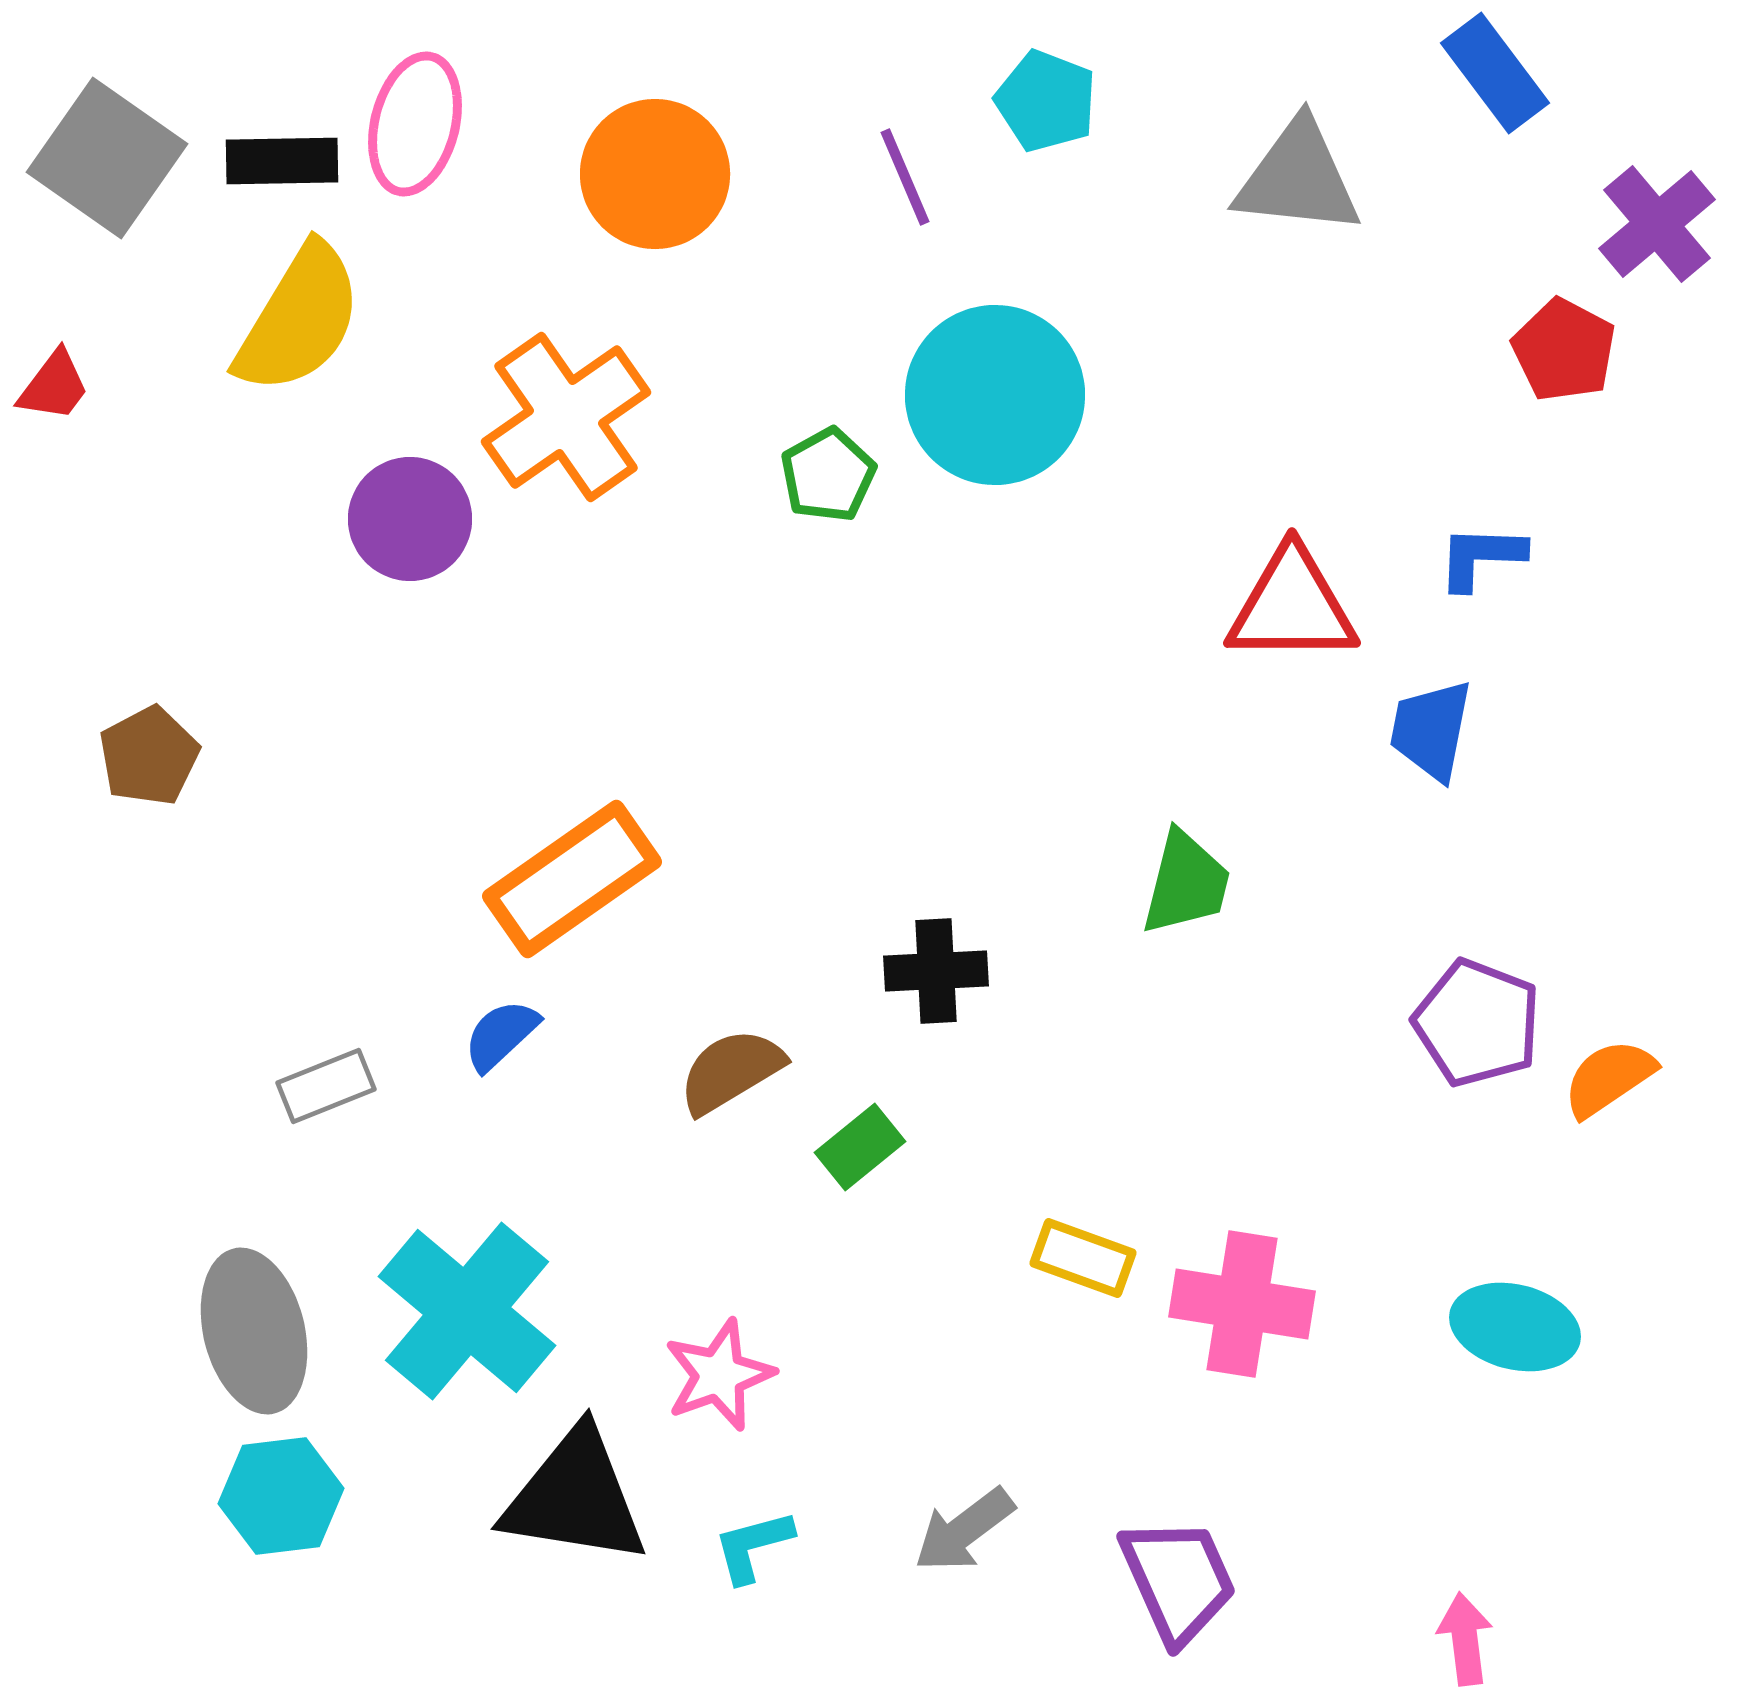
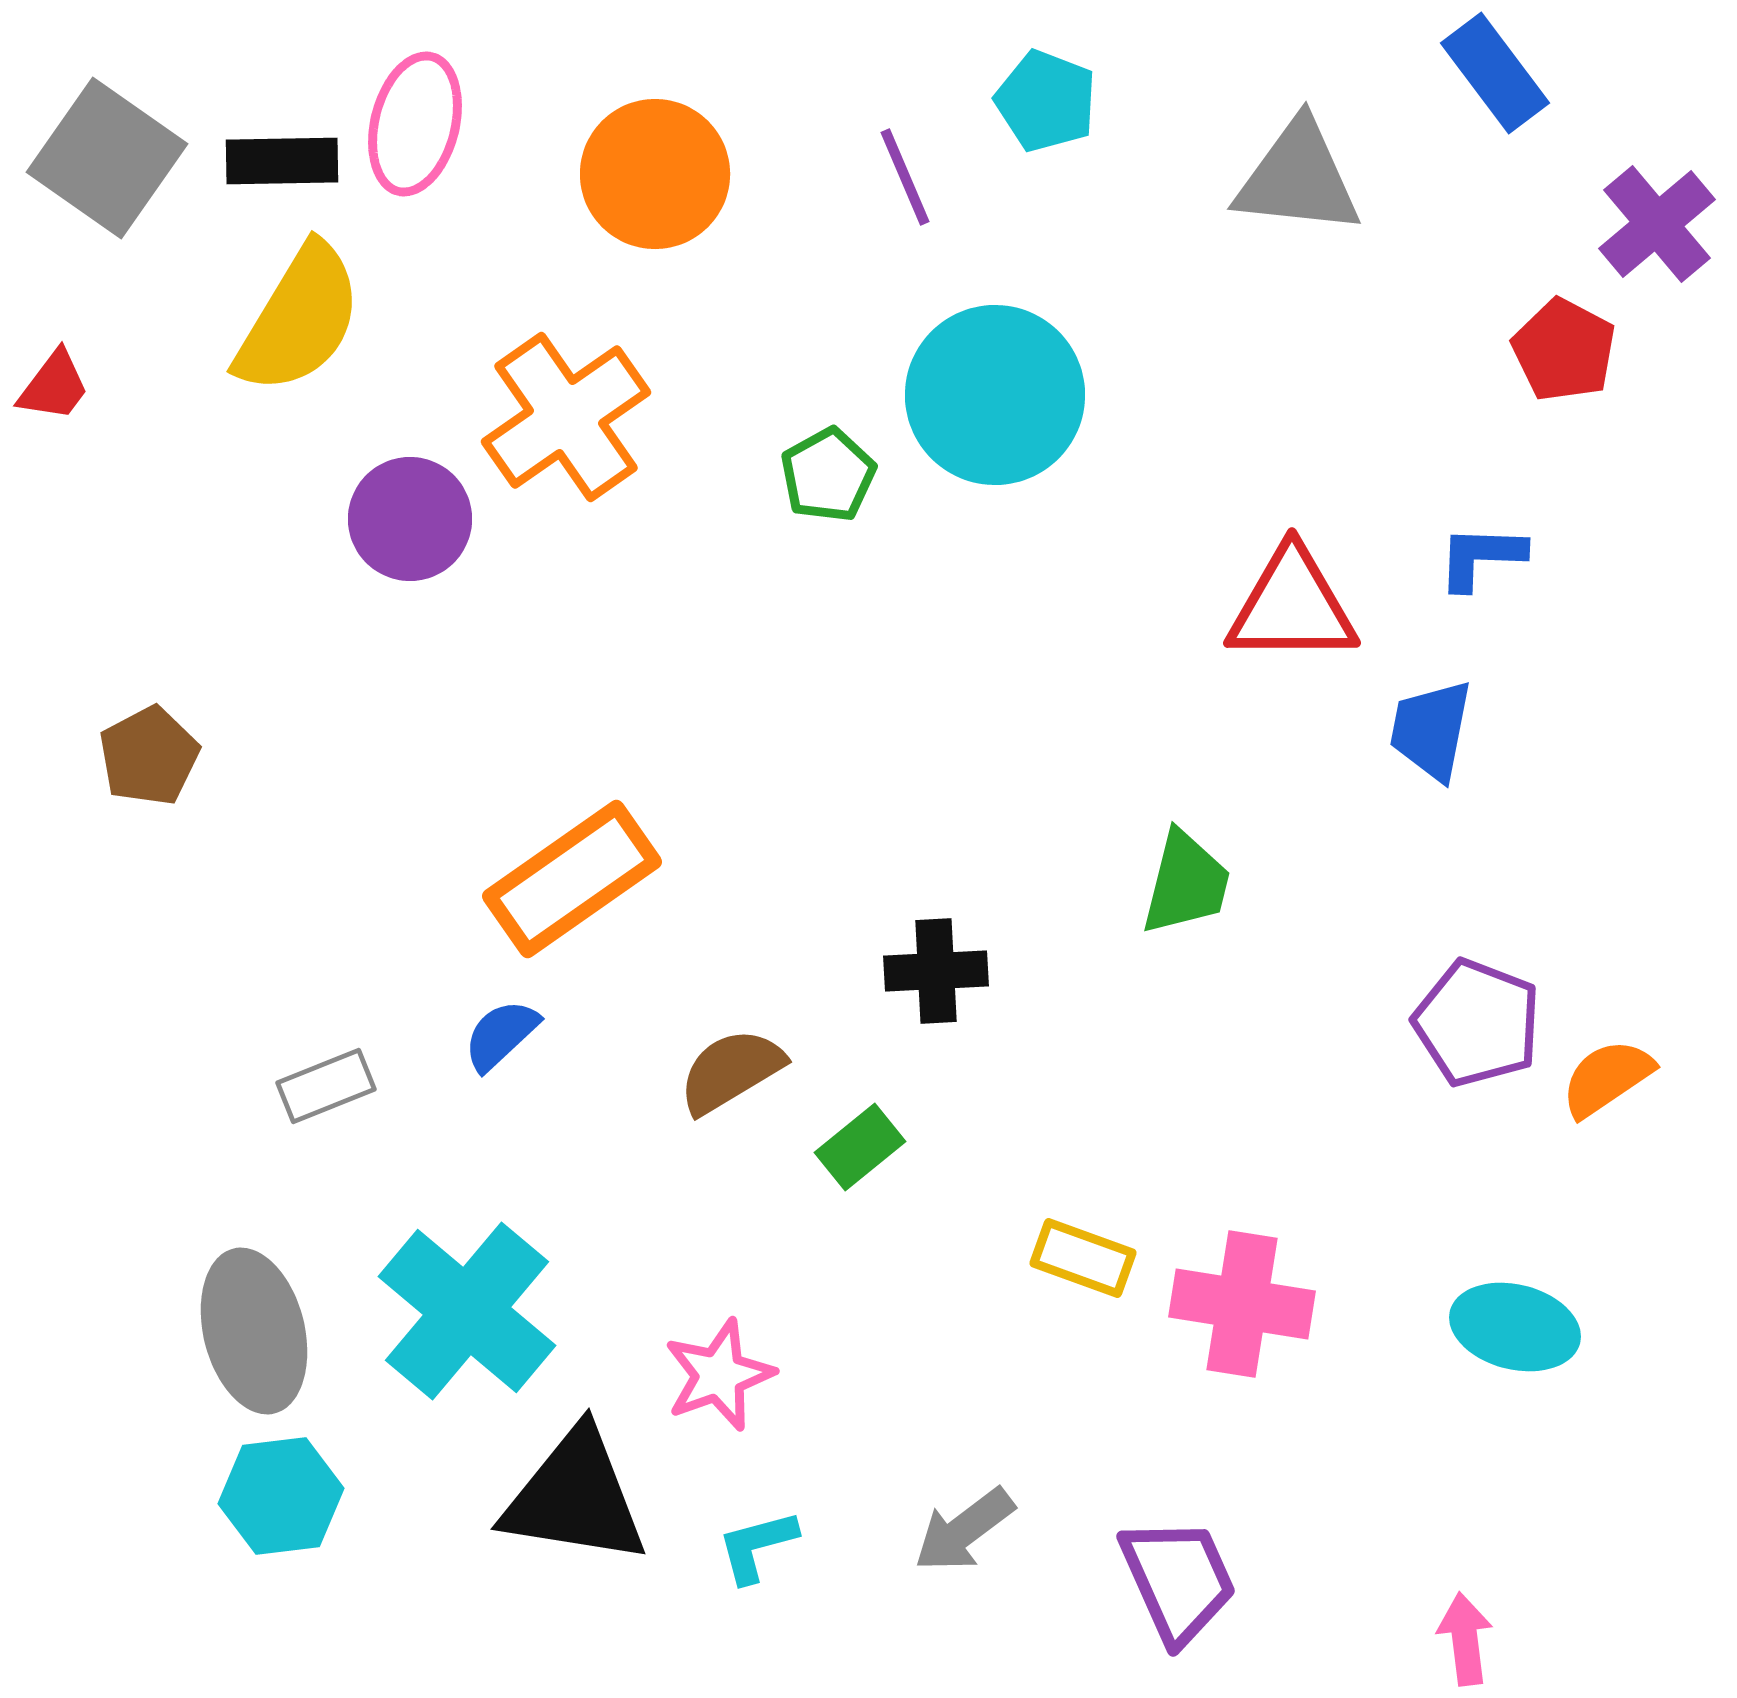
orange semicircle at (1609, 1078): moved 2 px left
cyan L-shape at (753, 1546): moved 4 px right
